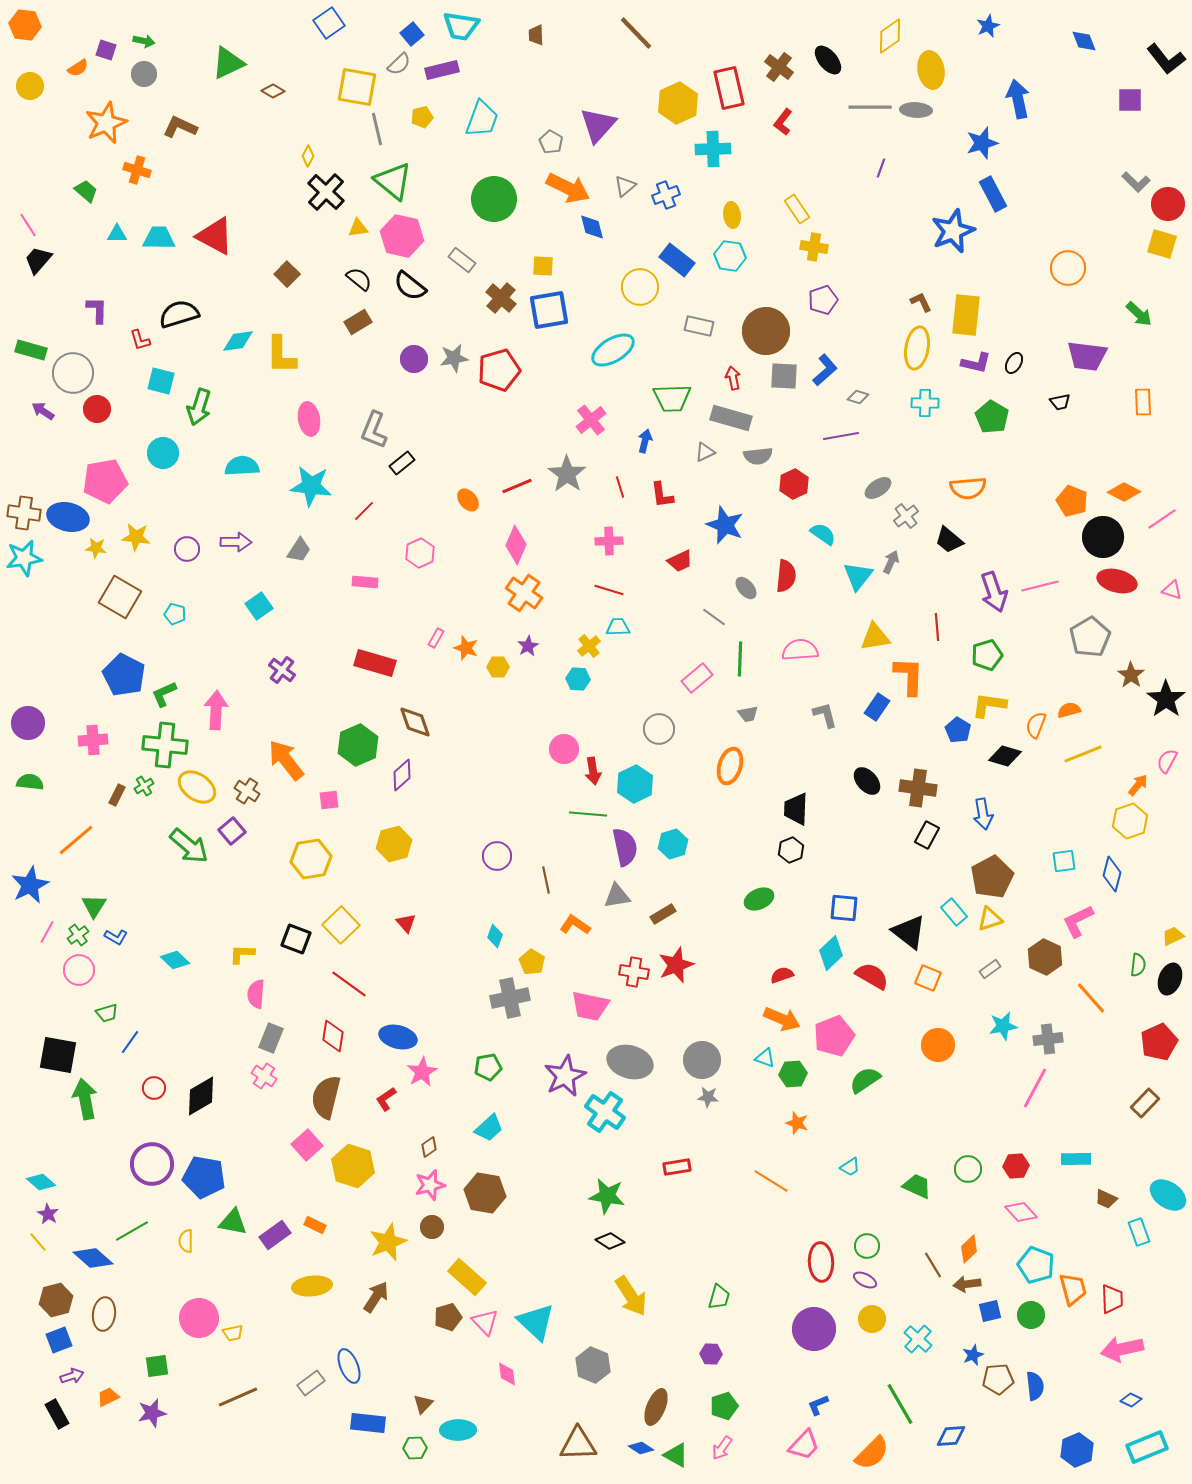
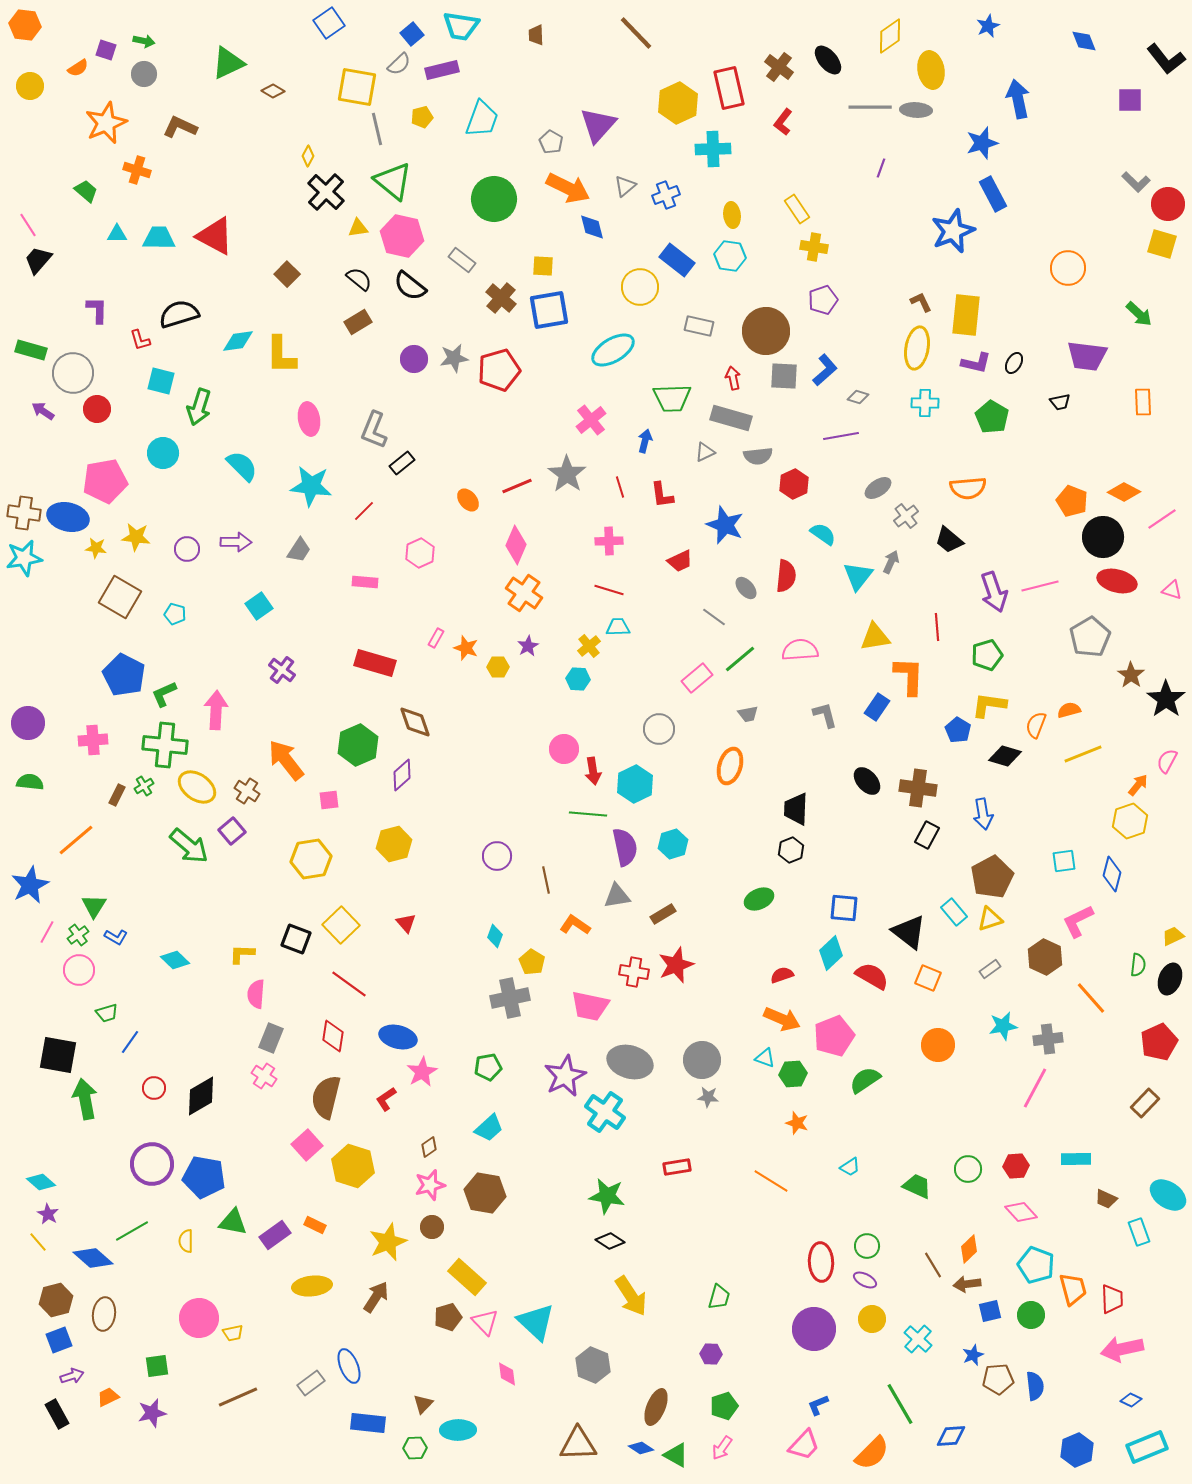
cyan semicircle at (242, 466): rotated 48 degrees clockwise
green line at (740, 659): rotated 48 degrees clockwise
